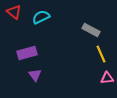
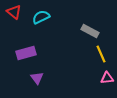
gray rectangle: moved 1 px left, 1 px down
purple rectangle: moved 1 px left
purple triangle: moved 2 px right, 3 px down
